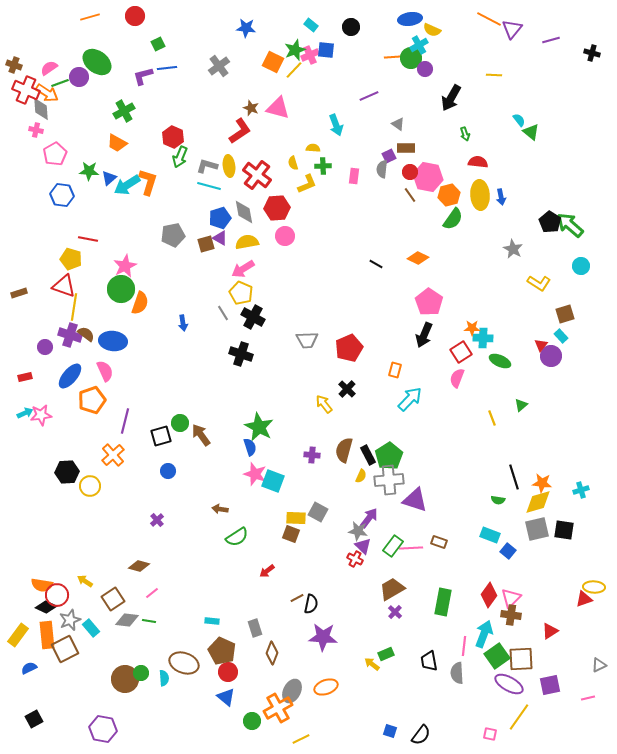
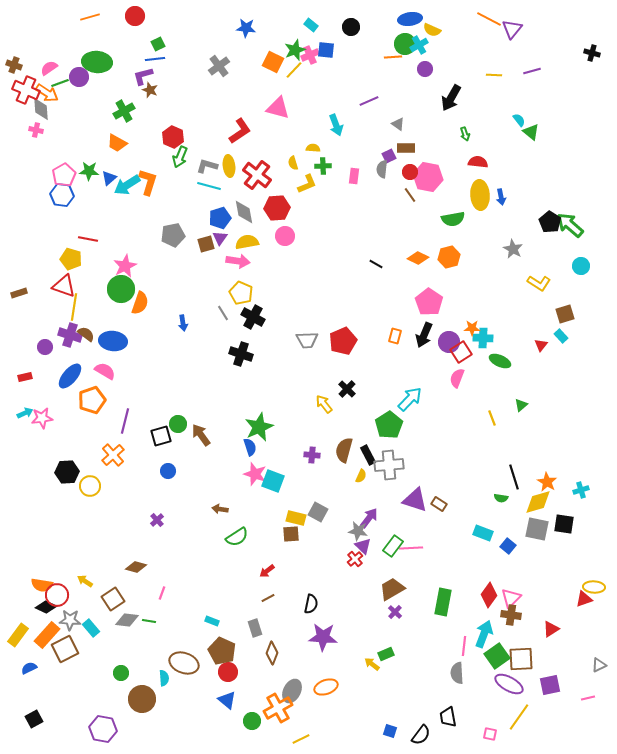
purple line at (551, 40): moved 19 px left, 31 px down
green circle at (411, 58): moved 6 px left, 14 px up
green ellipse at (97, 62): rotated 32 degrees counterclockwise
blue line at (167, 68): moved 12 px left, 9 px up
purple line at (369, 96): moved 5 px down
brown star at (251, 108): moved 101 px left, 18 px up
pink pentagon at (55, 154): moved 9 px right, 21 px down
orange hexagon at (449, 195): moved 62 px down
green semicircle at (453, 219): rotated 45 degrees clockwise
purple triangle at (220, 238): rotated 35 degrees clockwise
pink arrow at (243, 269): moved 5 px left, 8 px up; rotated 140 degrees counterclockwise
red pentagon at (349, 348): moved 6 px left, 7 px up
purple circle at (551, 356): moved 102 px left, 14 px up
orange rectangle at (395, 370): moved 34 px up
pink semicircle at (105, 371): rotated 35 degrees counterclockwise
pink star at (41, 415): moved 1 px right, 3 px down
green circle at (180, 423): moved 2 px left, 1 px down
green star at (259, 427): rotated 20 degrees clockwise
green pentagon at (389, 456): moved 31 px up
gray cross at (389, 480): moved 15 px up
orange star at (542, 483): moved 5 px right, 1 px up; rotated 24 degrees clockwise
green semicircle at (498, 500): moved 3 px right, 2 px up
yellow rectangle at (296, 518): rotated 12 degrees clockwise
gray square at (537, 529): rotated 25 degrees clockwise
black square at (564, 530): moved 6 px up
brown square at (291, 534): rotated 24 degrees counterclockwise
cyan rectangle at (490, 535): moved 7 px left, 2 px up
brown rectangle at (439, 542): moved 38 px up; rotated 14 degrees clockwise
blue square at (508, 551): moved 5 px up
red cross at (355, 559): rotated 21 degrees clockwise
brown diamond at (139, 566): moved 3 px left, 1 px down
pink line at (152, 593): moved 10 px right; rotated 32 degrees counterclockwise
brown line at (297, 598): moved 29 px left
gray star at (70, 620): rotated 25 degrees clockwise
cyan rectangle at (212, 621): rotated 16 degrees clockwise
red triangle at (550, 631): moved 1 px right, 2 px up
orange rectangle at (47, 635): rotated 48 degrees clockwise
black trapezoid at (429, 661): moved 19 px right, 56 px down
green circle at (141, 673): moved 20 px left
brown circle at (125, 679): moved 17 px right, 20 px down
blue triangle at (226, 697): moved 1 px right, 3 px down
